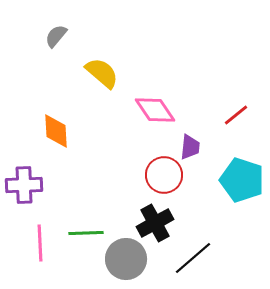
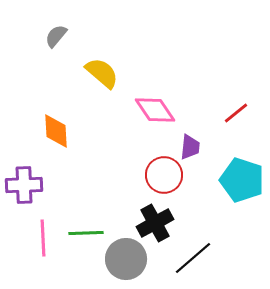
red line: moved 2 px up
pink line: moved 3 px right, 5 px up
